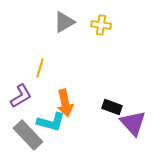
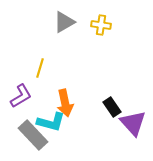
black rectangle: rotated 36 degrees clockwise
gray rectangle: moved 5 px right
